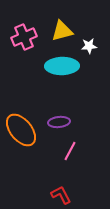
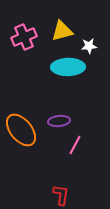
cyan ellipse: moved 6 px right, 1 px down
purple ellipse: moved 1 px up
pink line: moved 5 px right, 6 px up
red L-shape: rotated 35 degrees clockwise
